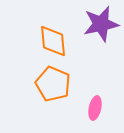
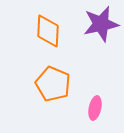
orange diamond: moved 5 px left, 10 px up; rotated 8 degrees clockwise
